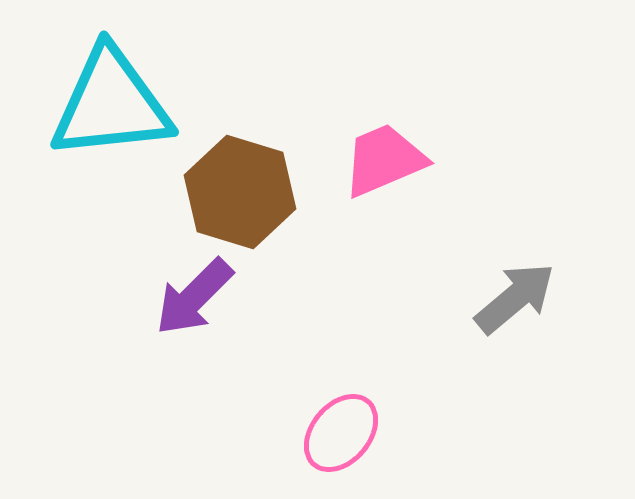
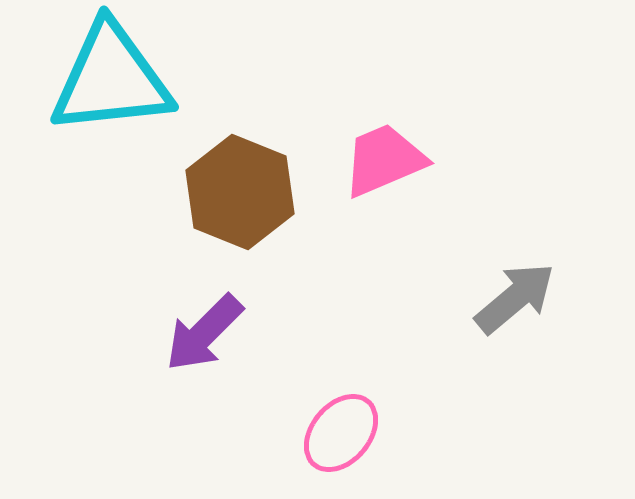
cyan triangle: moved 25 px up
brown hexagon: rotated 5 degrees clockwise
purple arrow: moved 10 px right, 36 px down
